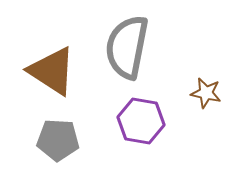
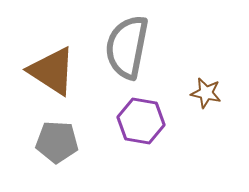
gray pentagon: moved 1 px left, 2 px down
